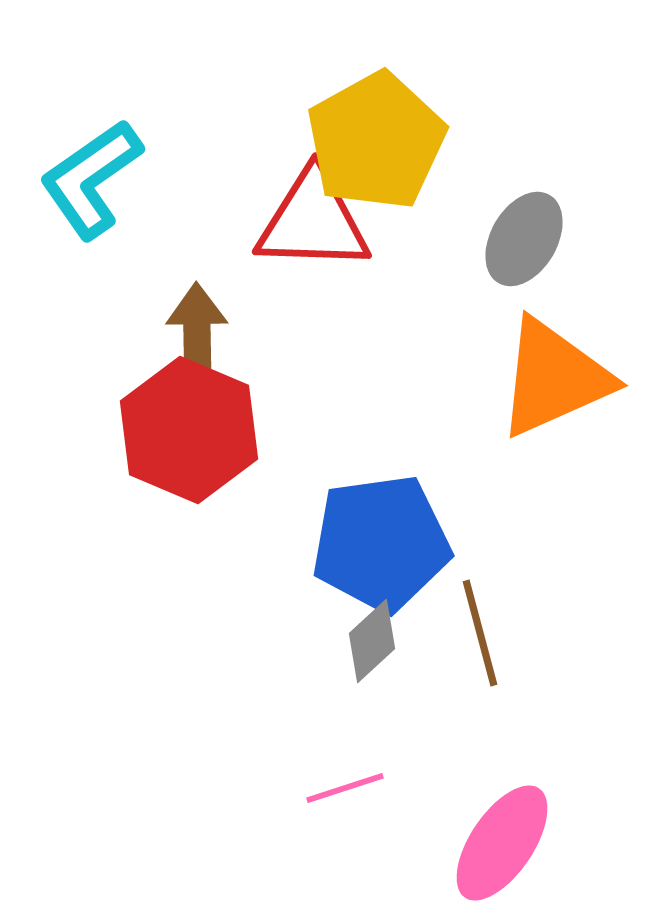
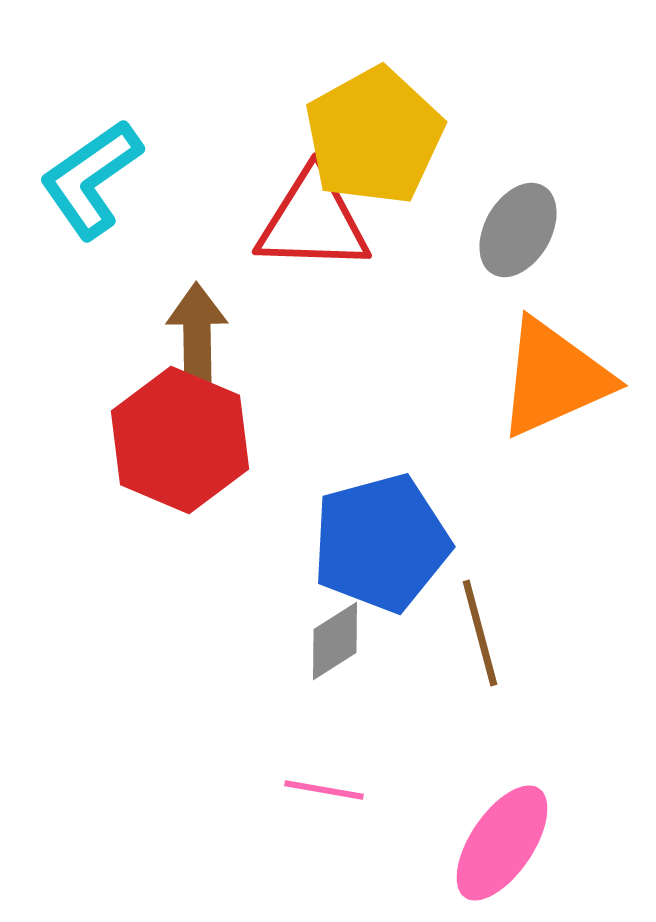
yellow pentagon: moved 2 px left, 5 px up
gray ellipse: moved 6 px left, 9 px up
red hexagon: moved 9 px left, 10 px down
blue pentagon: rotated 7 degrees counterclockwise
gray diamond: moved 37 px left; rotated 10 degrees clockwise
pink line: moved 21 px left, 2 px down; rotated 28 degrees clockwise
